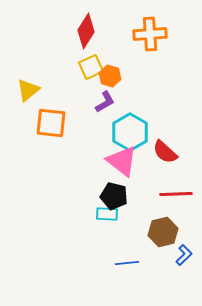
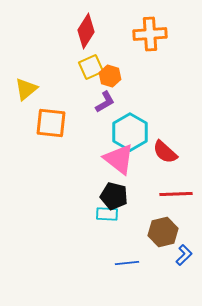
yellow triangle: moved 2 px left, 1 px up
pink triangle: moved 3 px left, 2 px up
